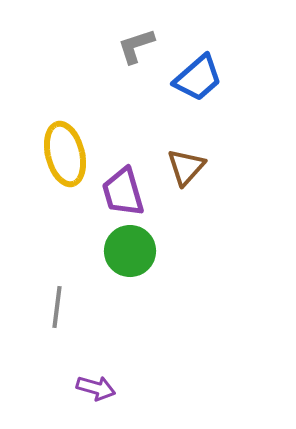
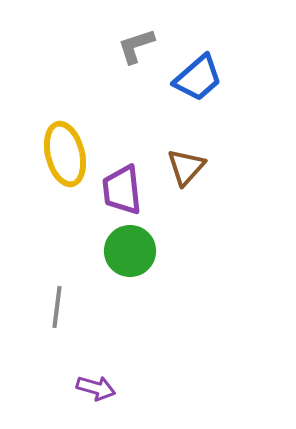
purple trapezoid: moved 1 px left, 2 px up; rotated 10 degrees clockwise
